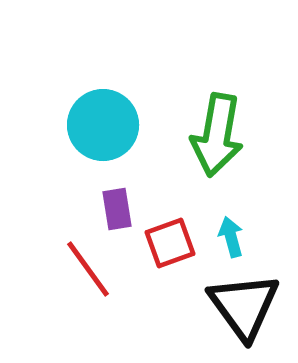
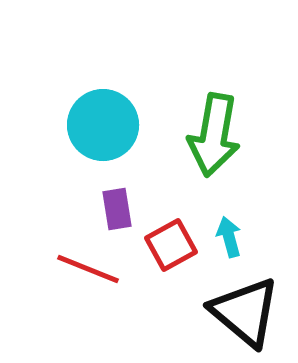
green arrow: moved 3 px left
cyan arrow: moved 2 px left
red square: moved 1 px right, 2 px down; rotated 9 degrees counterclockwise
red line: rotated 32 degrees counterclockwise
black triangle: moved 1 px right, 6 px down; rotated 14 degrees counterclockwise
